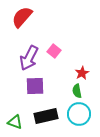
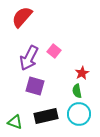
purple square: rotated 18 degrees clockwise
